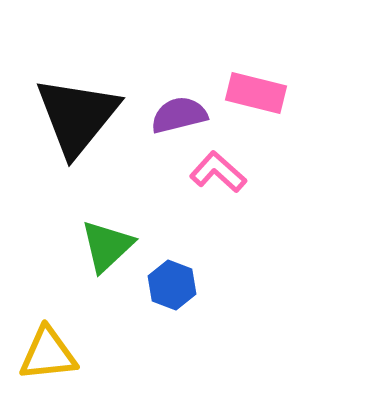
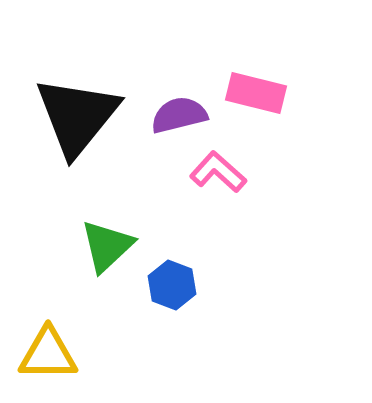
yellow triangle: rotated 6 degrees clockwise
